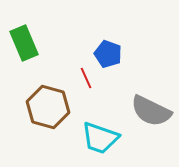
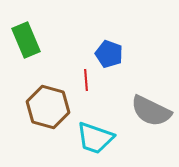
green rectangle: moved 2 px right, 3 px up
blue pentagon: moved 1 px right
red line: moved 2 px down; rotated 20 degrees clockwise
cyan trapezoid: moved 5 px left
